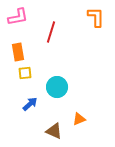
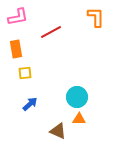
red line: rotated 45 degrees clockwise
orange rectangle: moved 2 px left, 3 px up
cyan circle: moved 20 px right, 10 px down
orange triangle: rotated 24 degrees clockwise
brown triangle: moved 4 px right
